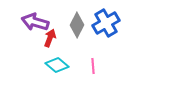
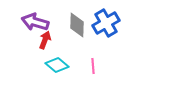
gray diamond: rotated 25 degrees counterclockwise
red arrow: moved 5 px left, 2 px down
